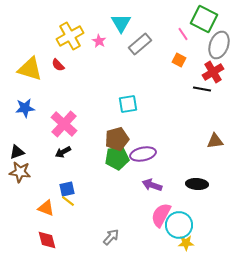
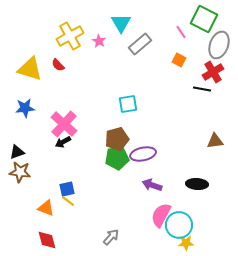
pink line: moved 2 px left, 2 px up
black arrow: moved 10 px up
